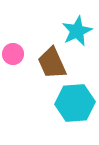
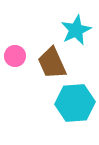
cyan star: moved 1 px left, 1 px up
pink circle: moved 2 px right, 2 px down
